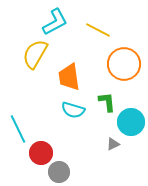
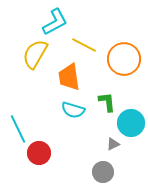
yellow line: moved 14 px left, 15 px down
orange circle: moved 5 px up
cyan circle: moved 1 px down
red circle: moved 2 px left
gray circle: moved 44 px right
